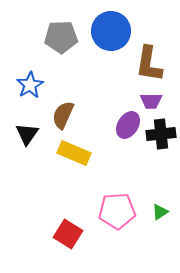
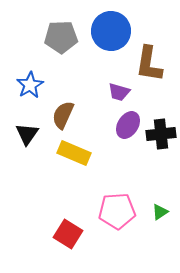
purple trapezoid: moved 32 px left, 9 px up; rotated 15 degrees clockwise
